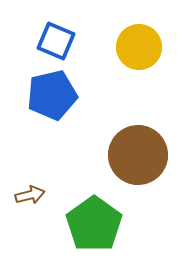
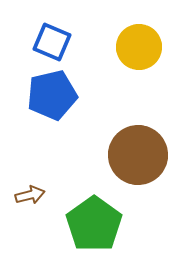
blue square: moved 4 px left, 1 px down
